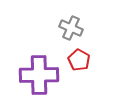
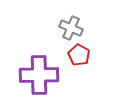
red pentagon: moved 5 px up
